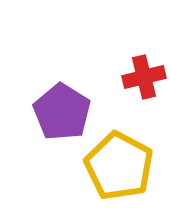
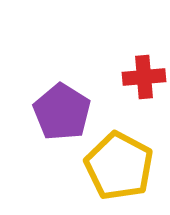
red cross: rotated 9 degrees clockwise
